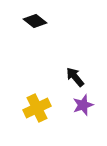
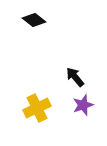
black diamond: moved 1 px left, 1 px up
